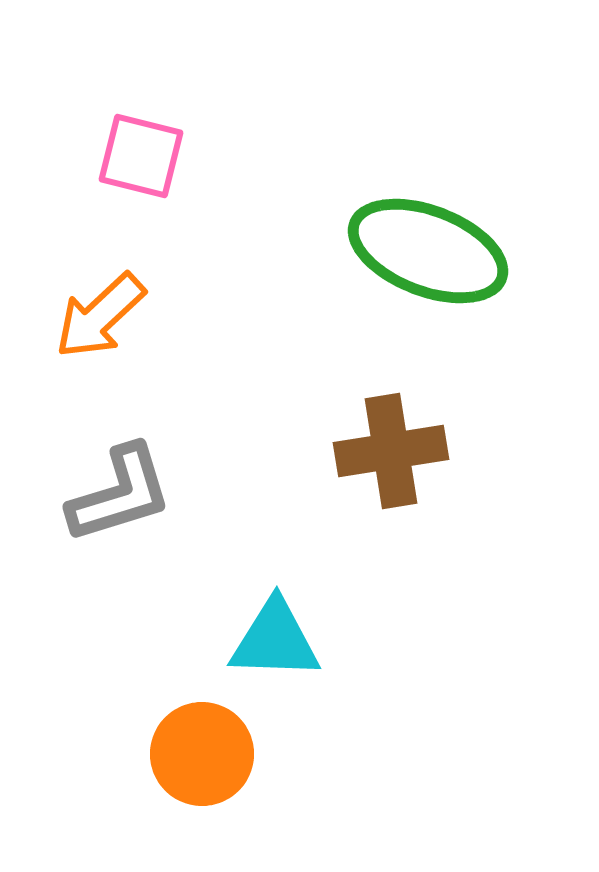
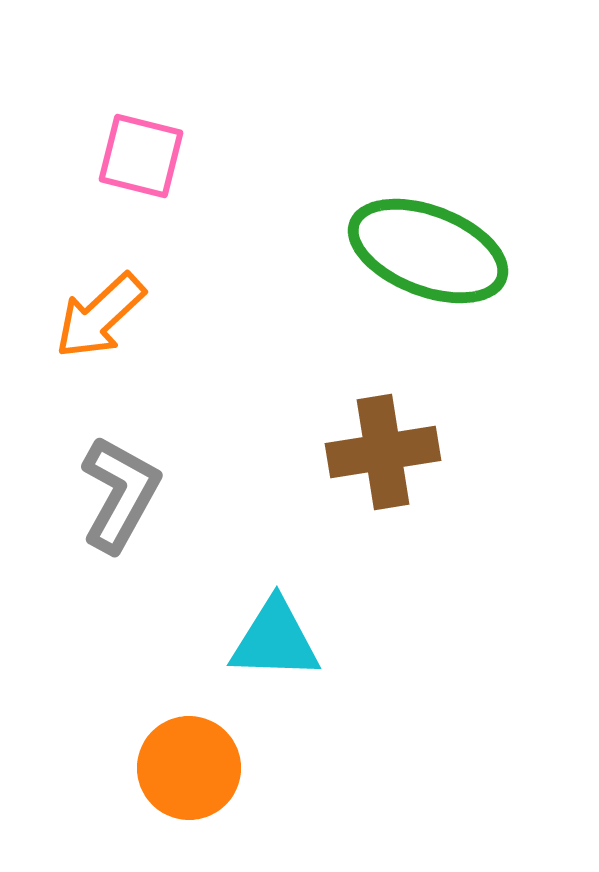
brown cross: moved 8 px left, 1 px down
gray L-shape: rotated 44 degrees counterclockwise
orange circle: moved 13 px left, 14 px down
